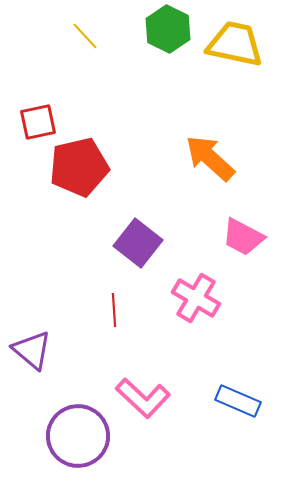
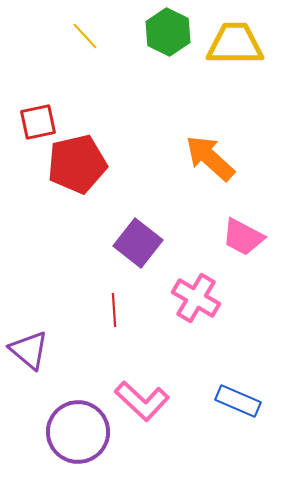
green hexagon: moved 3 px down
yellow trapezoid: rotated 12 degrees counterclockwise
red pentagon: moved 2 px left, 3 px up
purple triangle: moved 3 px left
pink L-shape: moved 1 px left, 3 px down
purple circle: moved 4 px up
